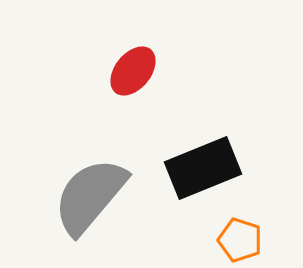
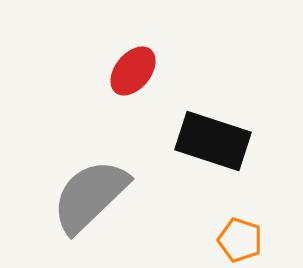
black rectangle: moved 10 px right, 27 px up; rotated 40 degrees clockwise
gray semicircle: rotated 6 degrees clockwise
